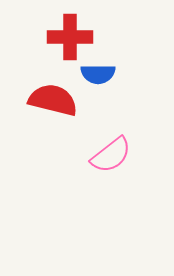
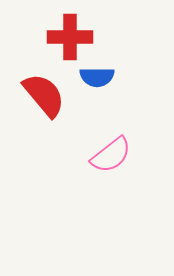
blue semicircle: moved 1 px left, 3 px down
red semicircle: moved 9 px left, 5 px up; rotated 36 degrees clockwise
